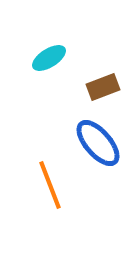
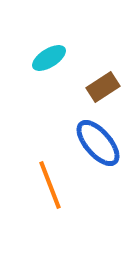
brown rectangle: rotated 12 degrees counterclockwise
